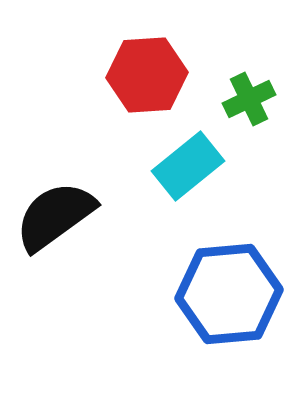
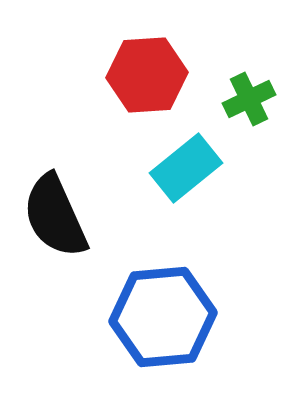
cyan rectangle: moved 2 px left, 2 px down
black semicircle: rotated 78 degrees counterclockwise
blue hexagon: moved 66 px left, 23 px down
